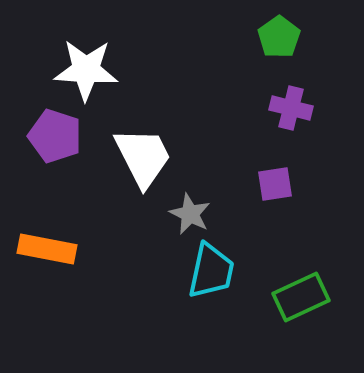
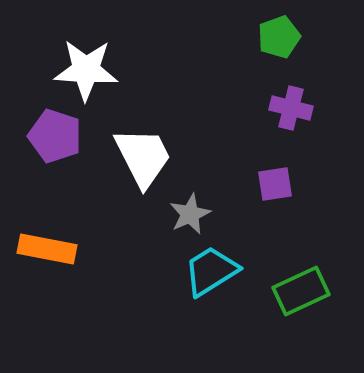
green pentagon: rotated 15 degrees clockwise
gray star: rotated 21 degrees clockwise
cyan trapezoid: rotated 134 degrees counterclockwise
green rectangle: moved 6 px up
